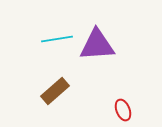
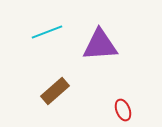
cyan line: moved 10 px left, 7 px up; rotated 12 degrees counterclockwise
purple triangle: moved 3 px right
